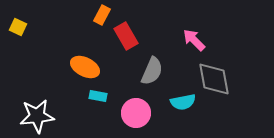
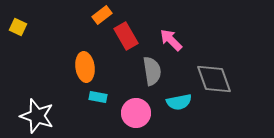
orange rectangle: rotated 24 degrees clockwise
pink arrow: moved 23 px left
orange ellipse: rotated 56 degrees clockwise
gray semicircle: rotated 32 degrees counterclockwise
gray diamond: rotated 9 degrees counterclockwise
cyan rectangle: moved 1 px down
cyan semicircle: moved 4 px left
white star: rotated 24 degrees clockwise
